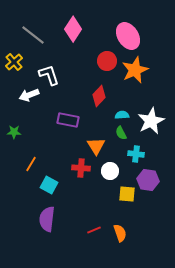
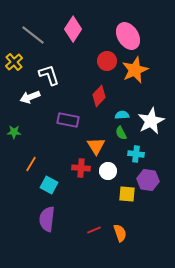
white arrow: moved 1 px right, 2 px down
white circle: moved 2 px left
